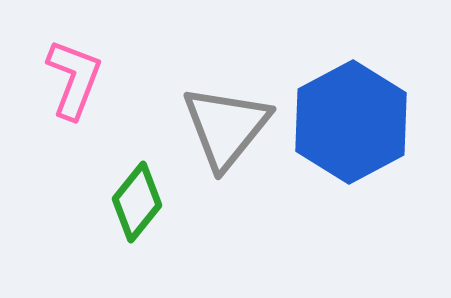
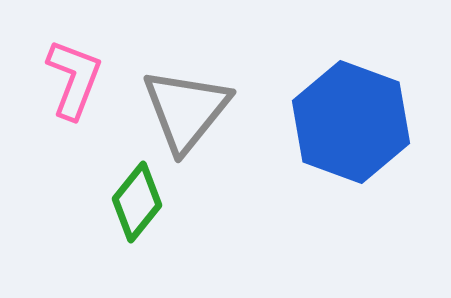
blue hexagon: rotated 12 degrees counterclockwise
gray triangle: moved 40 px left, 17 px up
